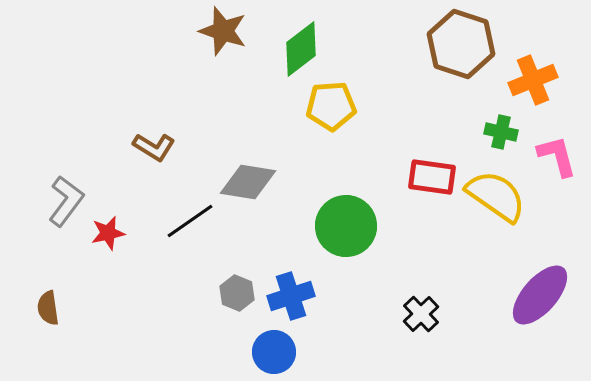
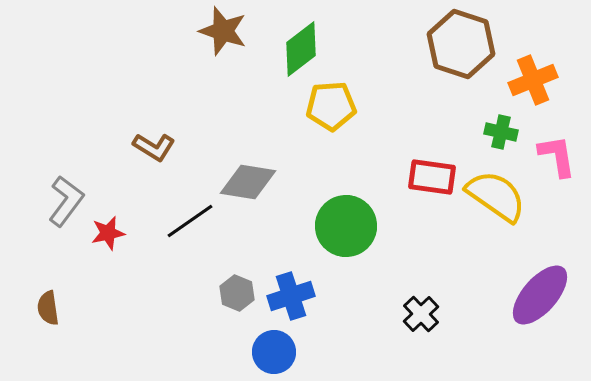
pink L-shape: rotated 6 degrees clockwise
